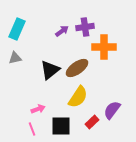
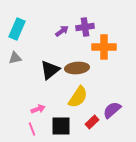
brown ellipse: rotated 30 degrees clockwise
purple semicircle: rotated 12 degrees clockwise
